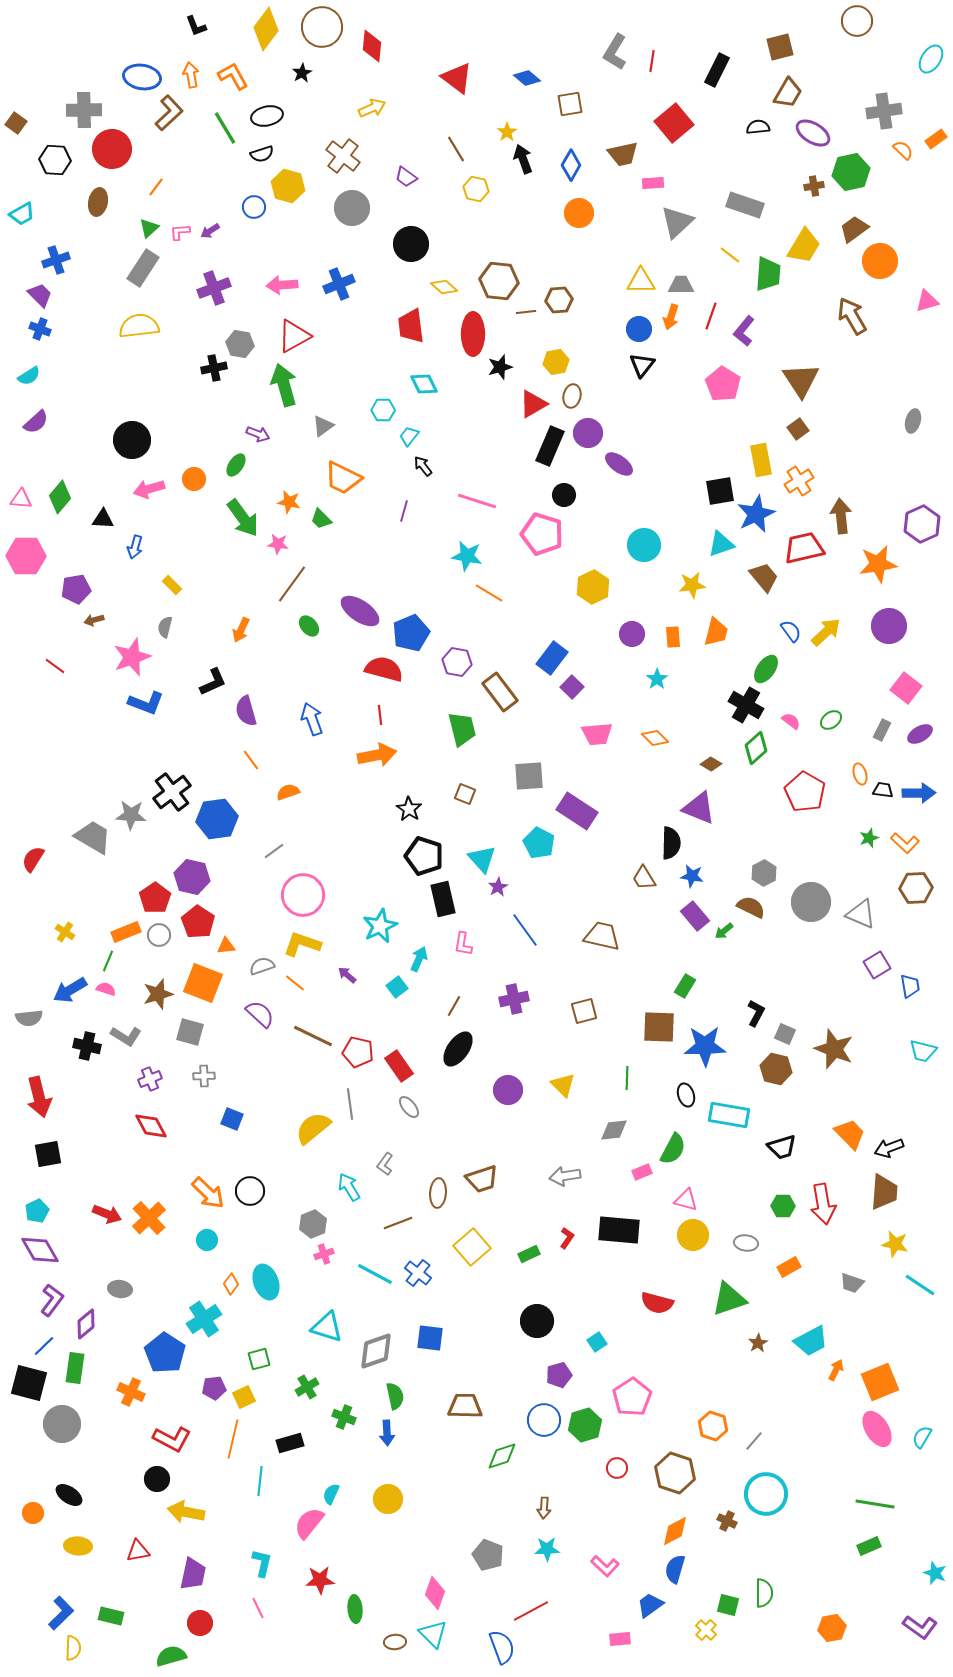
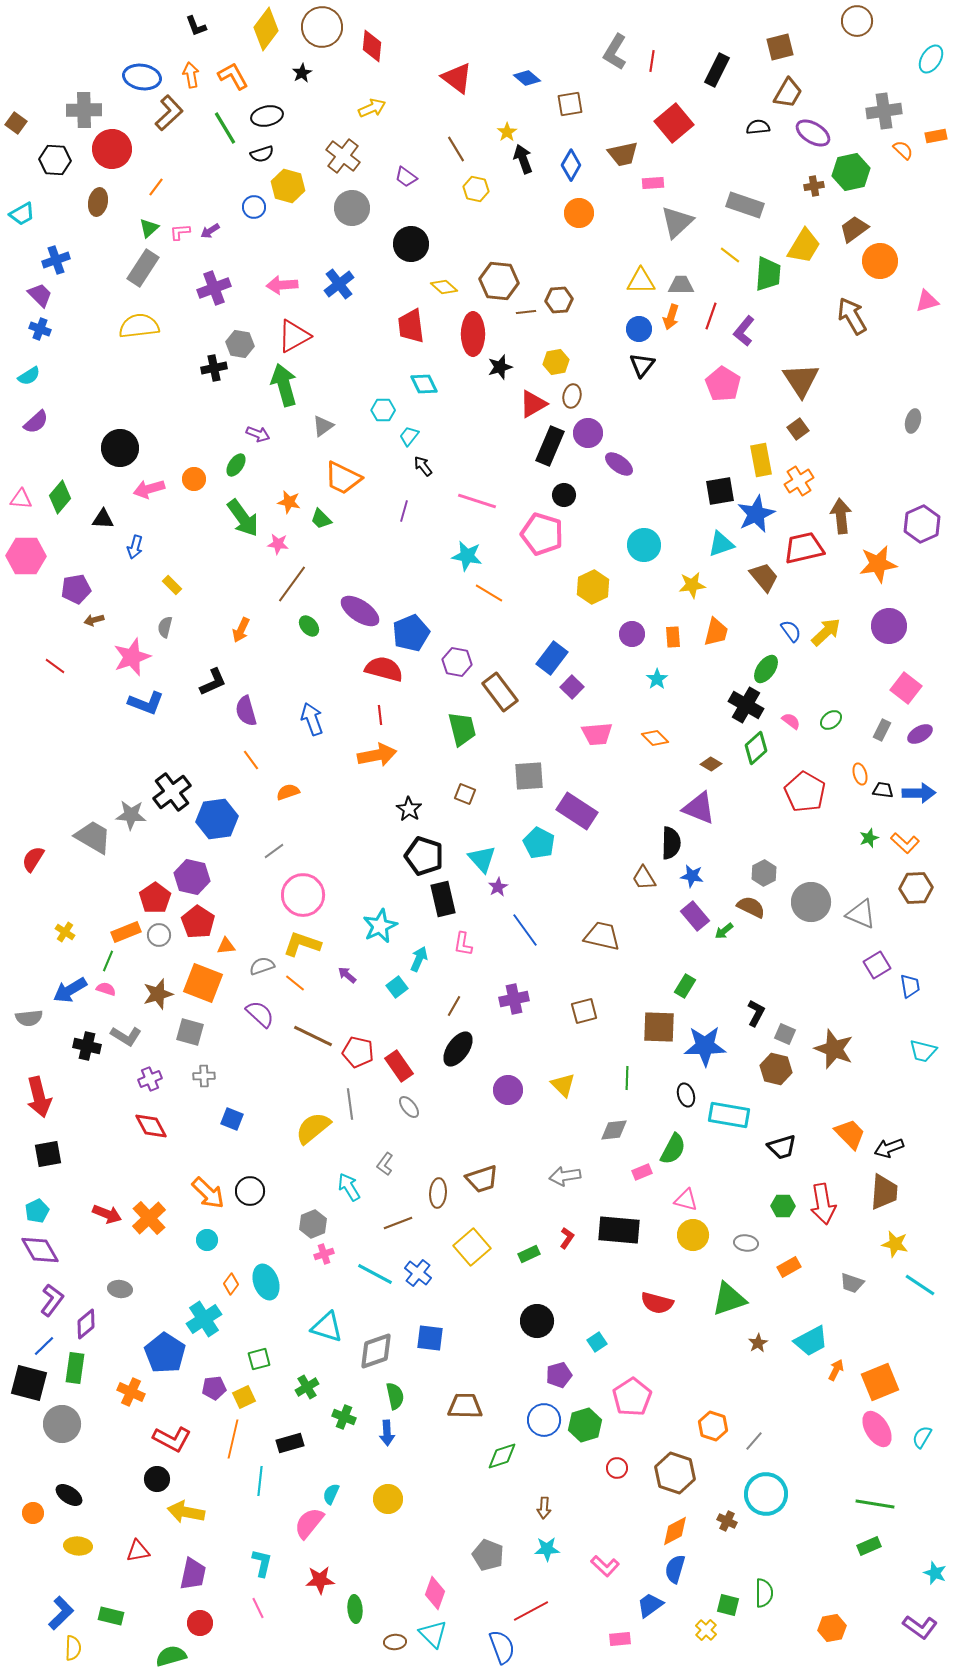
orange rectangle at (936, 139): moved 3 px up; rotated 25 degrees clockwise
blue cross at (339, 284): rotated 16 degrees counterclockwise
black circle at (132, 440): moved 12 px left, 8 px down
